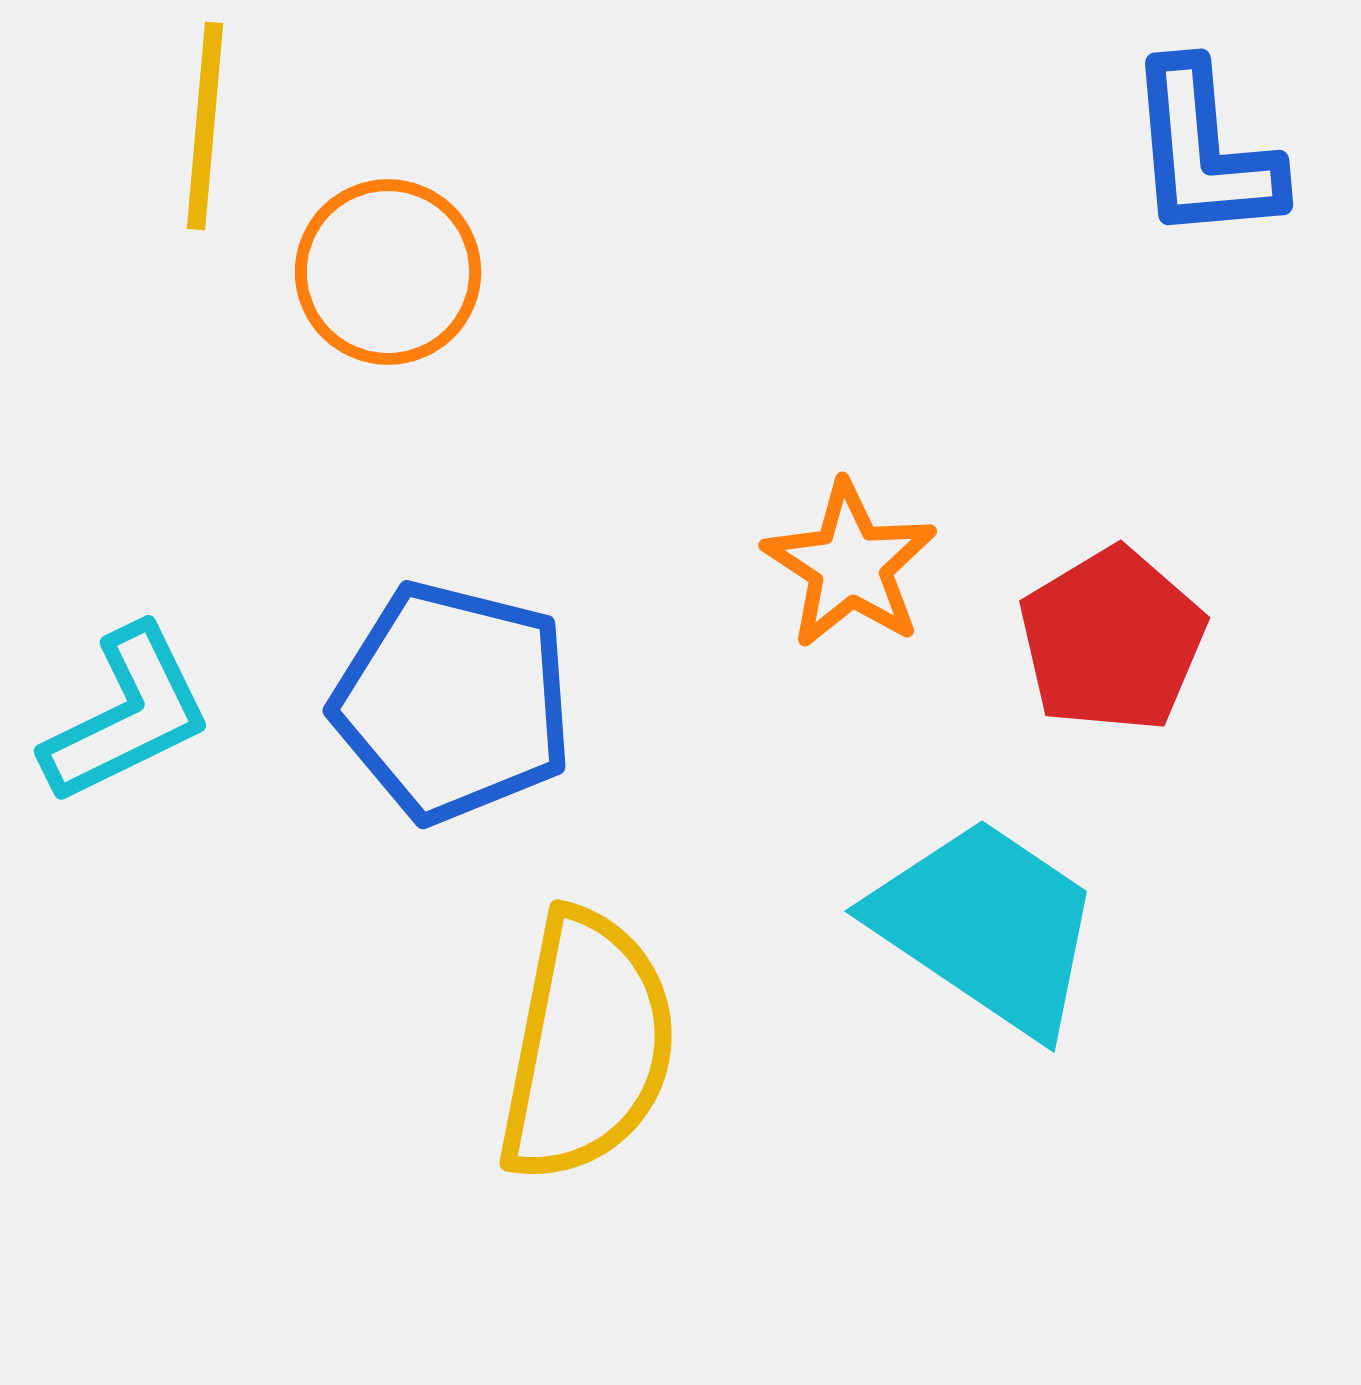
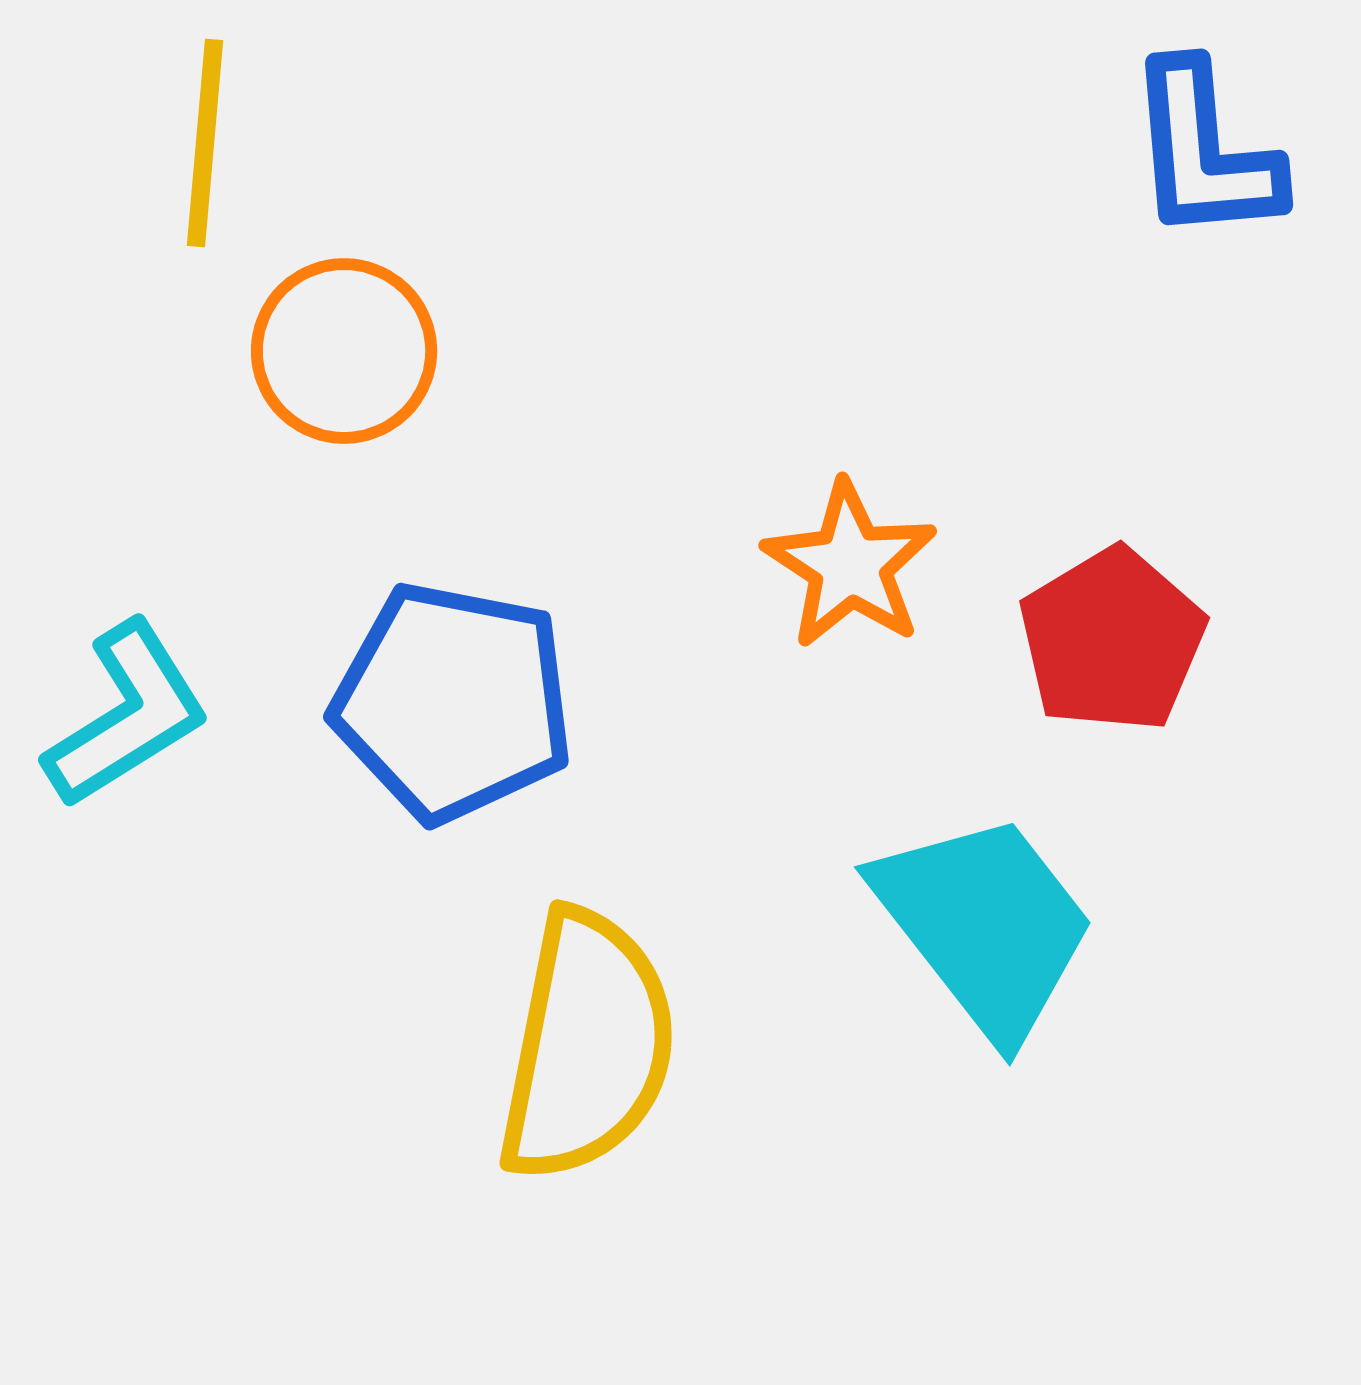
yellow line: moved 17 px down
orange circle: moved 44 px left, 79 px down
blue pentagon: rotated 3 degrees counterclockwise
cyan L-shape: rotated 6 degrees counterclockwise
cyan trapezoid: moved 2 px left, 1 px up; rotated 18 degrees clockwise
